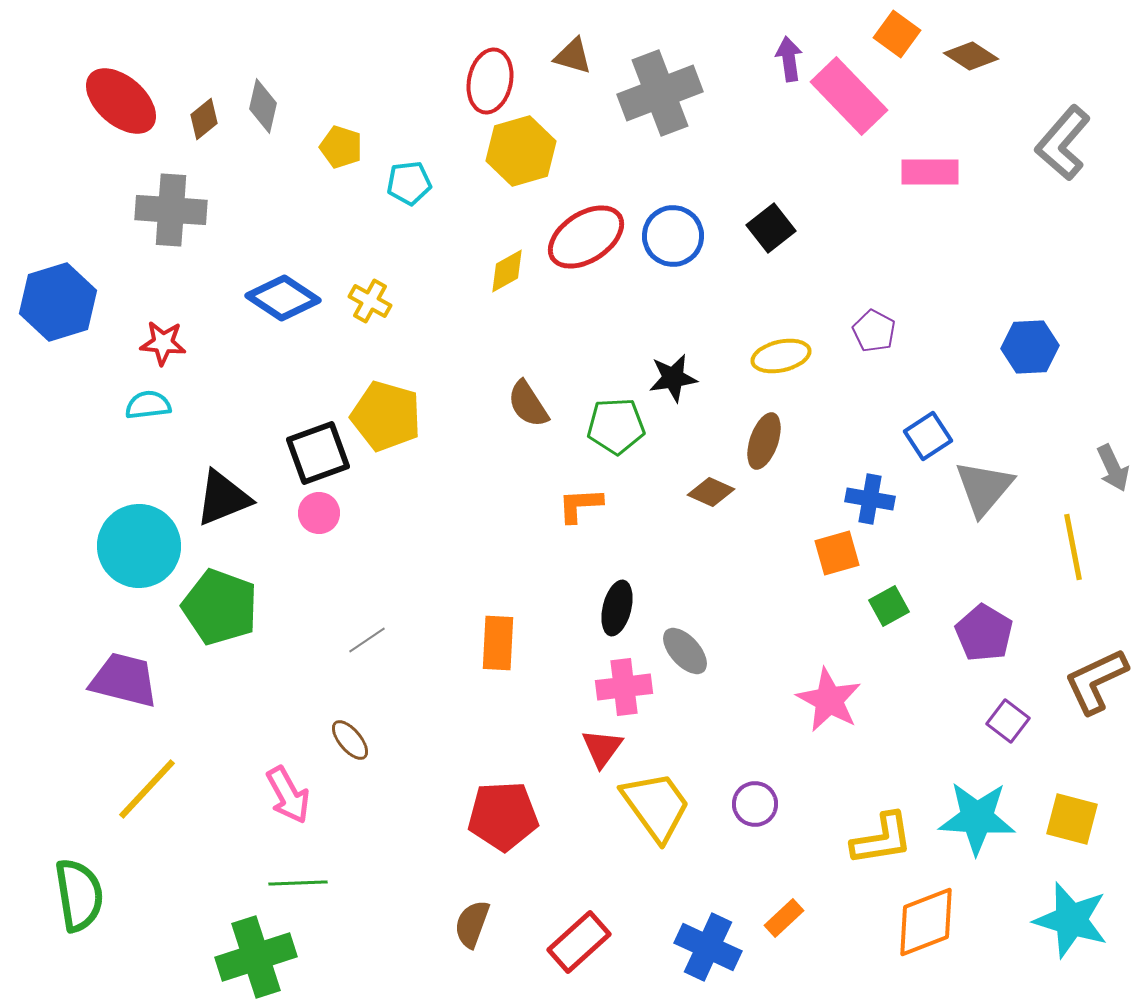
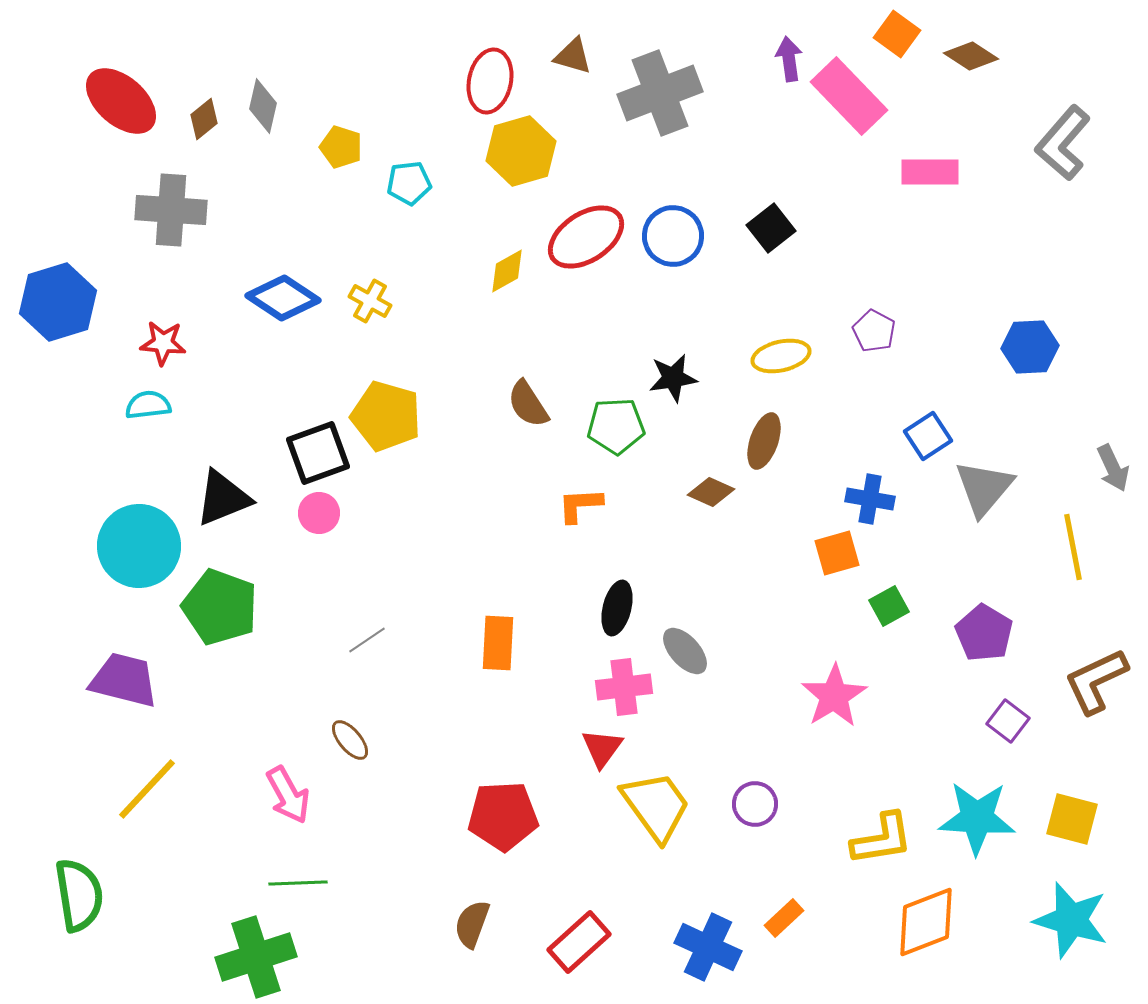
pink star at (829, 700): moved 5 px right, 4 px up; rotated 12 degrees clockwise
